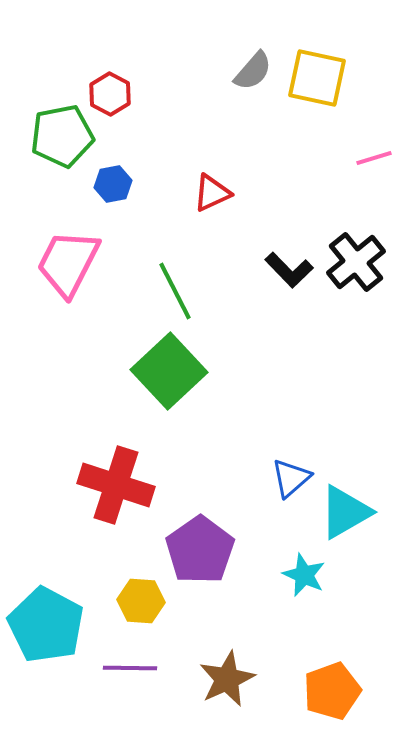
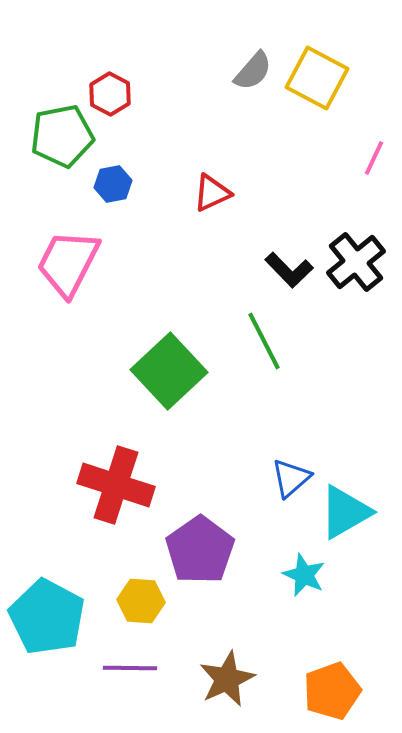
yellow square: rotated 16 degrees clockwise
pink line: rotated 48 degrees counterclockwise
green line: moved 89 px right, 50 px down
cyan pentagon: moved 1 px right, 8 px up
